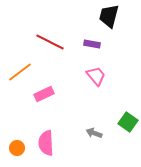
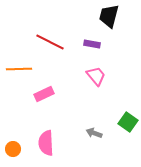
orange line: moved 1 px left, 3 px up; rotated 35 degrees clockwise
orange circle: moved 4 px left, 1 px down
